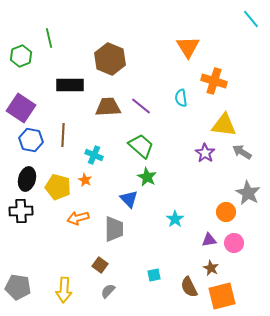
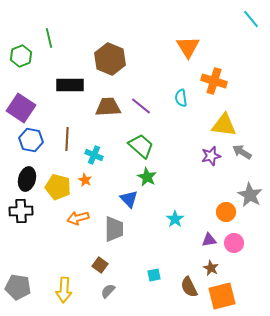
brown line: moved 4 px right, 4 px down
purple star: moved 6 px right, 3 px down; rotated 24 degrees clockwise
gray star: moved 2 px right, 2 px down
